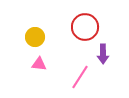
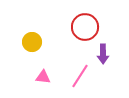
yellow circle: moved 3 px left, 5 px down
pink triangle: moved 4 px right, 13 px down
pink line: moved 1 px up
